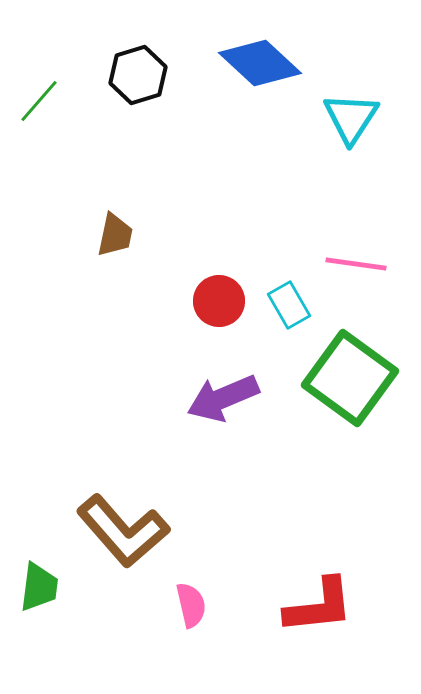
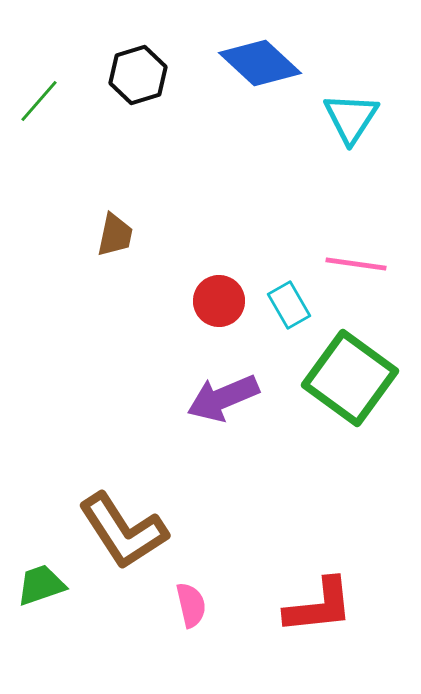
brown L-shape: rotated 8 degrees clockwise
green trapezoid: moved 2 px right, 2 px up; rotated 116 degrees counterclockwise
